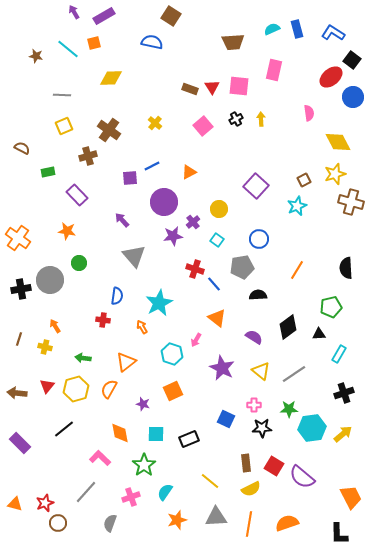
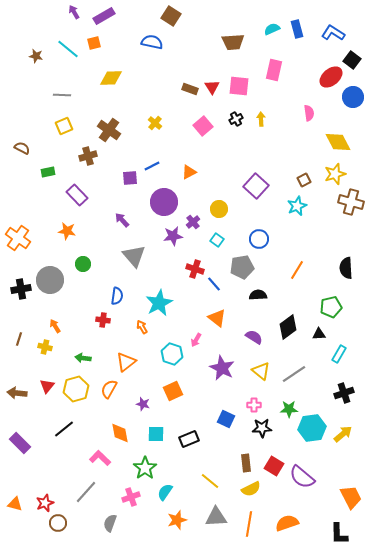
green circle at (79, 263): moved 4 px right, 1 px down
green star at (144, 465): moved 1 px right, 3 px down
